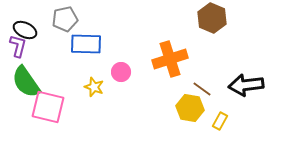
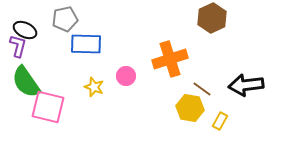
brown hexagon: rotated 12 degrees clockwise
pink circle: moved 5 px right, 4 px down
